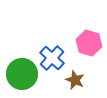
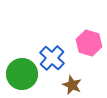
brown star: moved 3 px left, 5 px down
